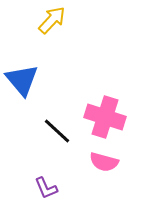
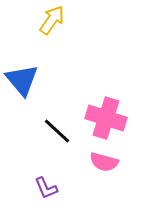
yellow arrow: rotated 8 degrees counterclockwise
pink cross: moved 1 px right, 1 px down
